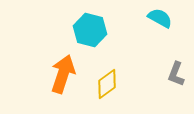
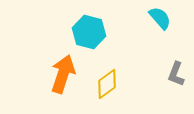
cyan semicircle: rotated 20 degrees clockwise
cyan hexagon: moved 1 px left, 2 px down
